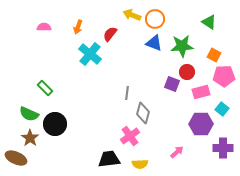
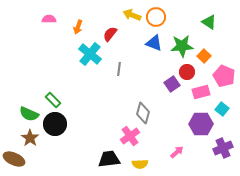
orange circle: moved 1 px right, 2 px up
pink semicircle: moved 5 px right, 8 px up
orange square: moved 10 px left, 1 px down; rotated 16 degrees clockwise
pink pentagon: rotated 25 degrees clockwise
purple square: rotated 35 degrees clockwise
green rectangle: moved 8 px right, 12 px down
gray line: moved 8 px left, 24 px up
purple cross: rotated 24 degrees counterclockwise
brown ellipse: moved 2 px left, 1 px down
